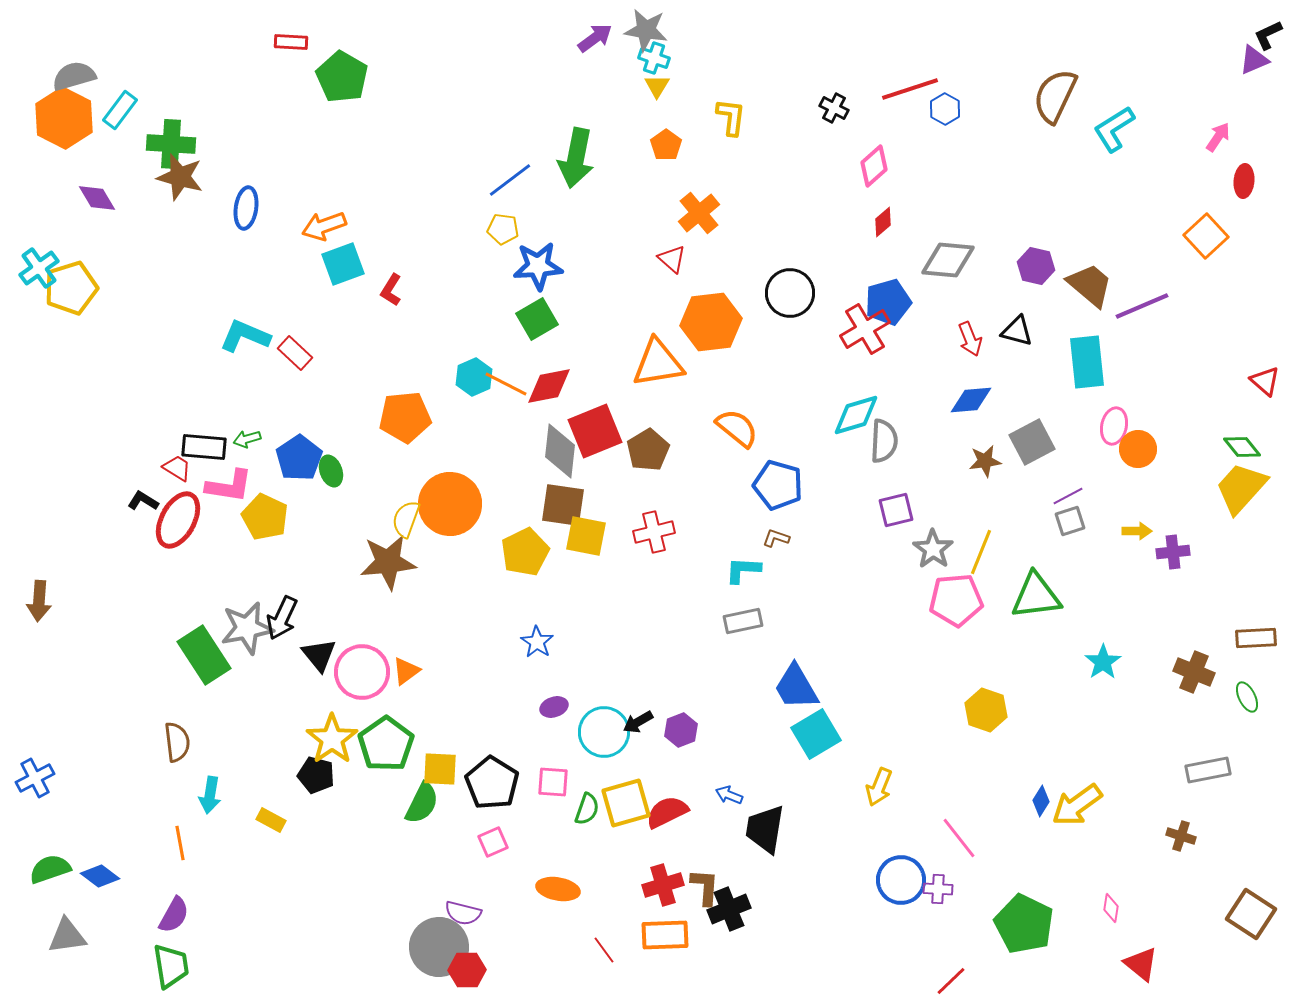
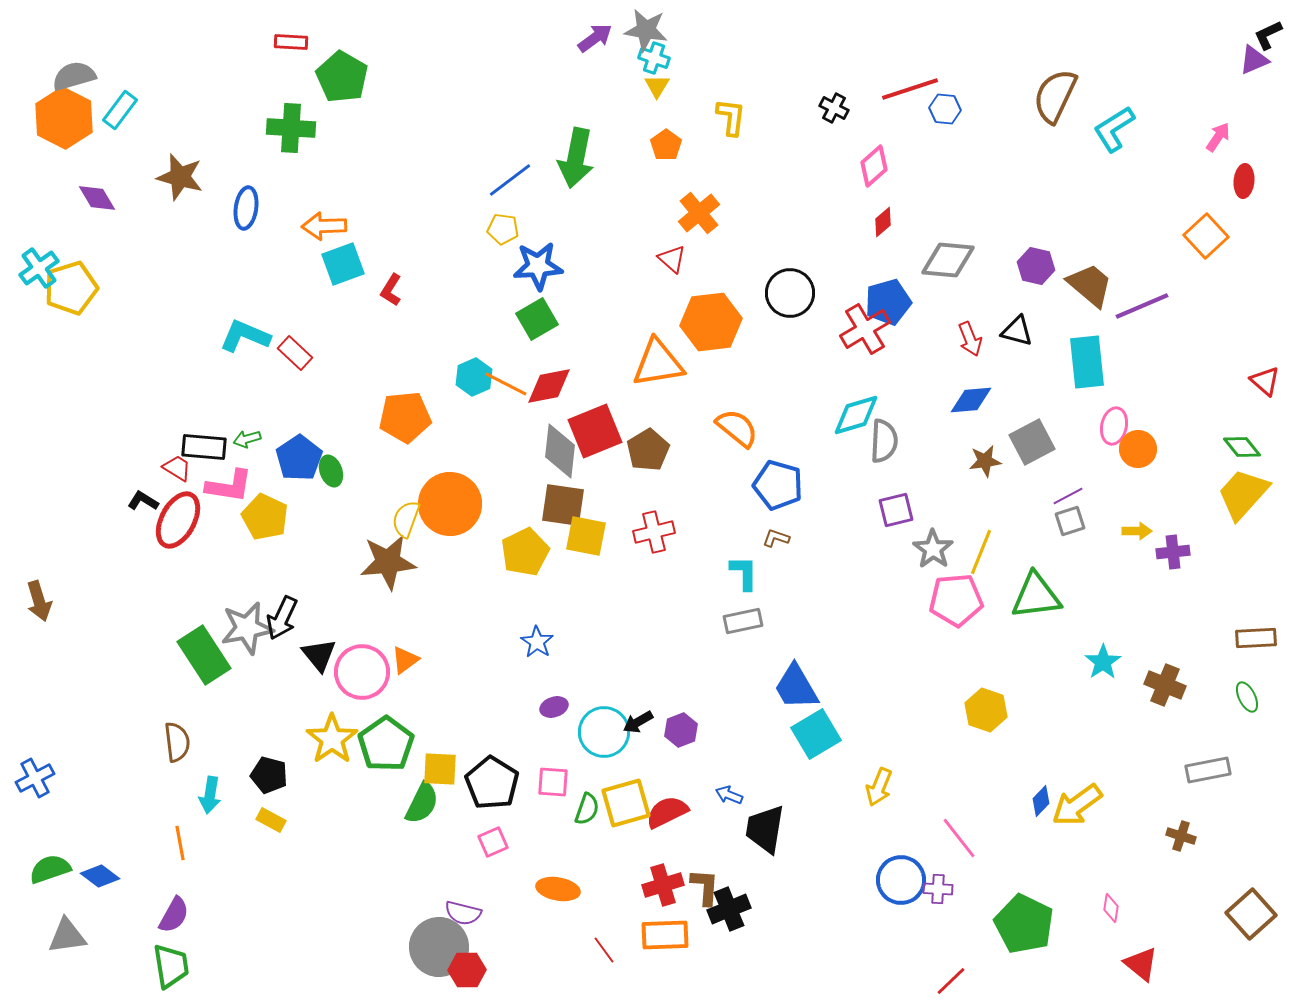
blue hexagon at (945, 109): rotated 24 degrees counterclockwise
green cross at (171, 144): moved 120 px right, 16 px up
orange arrow at (324, 226): rotated 18 degrees clockwise
yellow trapezoid at (1241, 488): moved 2 px right, 6 px down
cyan L-shape at (743, 570): moved 1 px right, 3 px down; rotated 87 degrees clockwise
brown arrow at (39, 601): rotated 21 degrees counterclockwise
orange triangle at (406, 671): moved 1 px left, 11 px up
brown cross at (1194, 672): moved 29 px left, 13 px down
black pentagon at (316, 775): moved 47 px left
blue diamond at (1041, 801): rotated 12 degrees clockwise
brown square at (1251, 914): rotated 15 degrees clockwise
